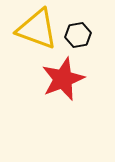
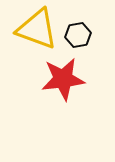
red star: rotated 15 degrees clockwise
